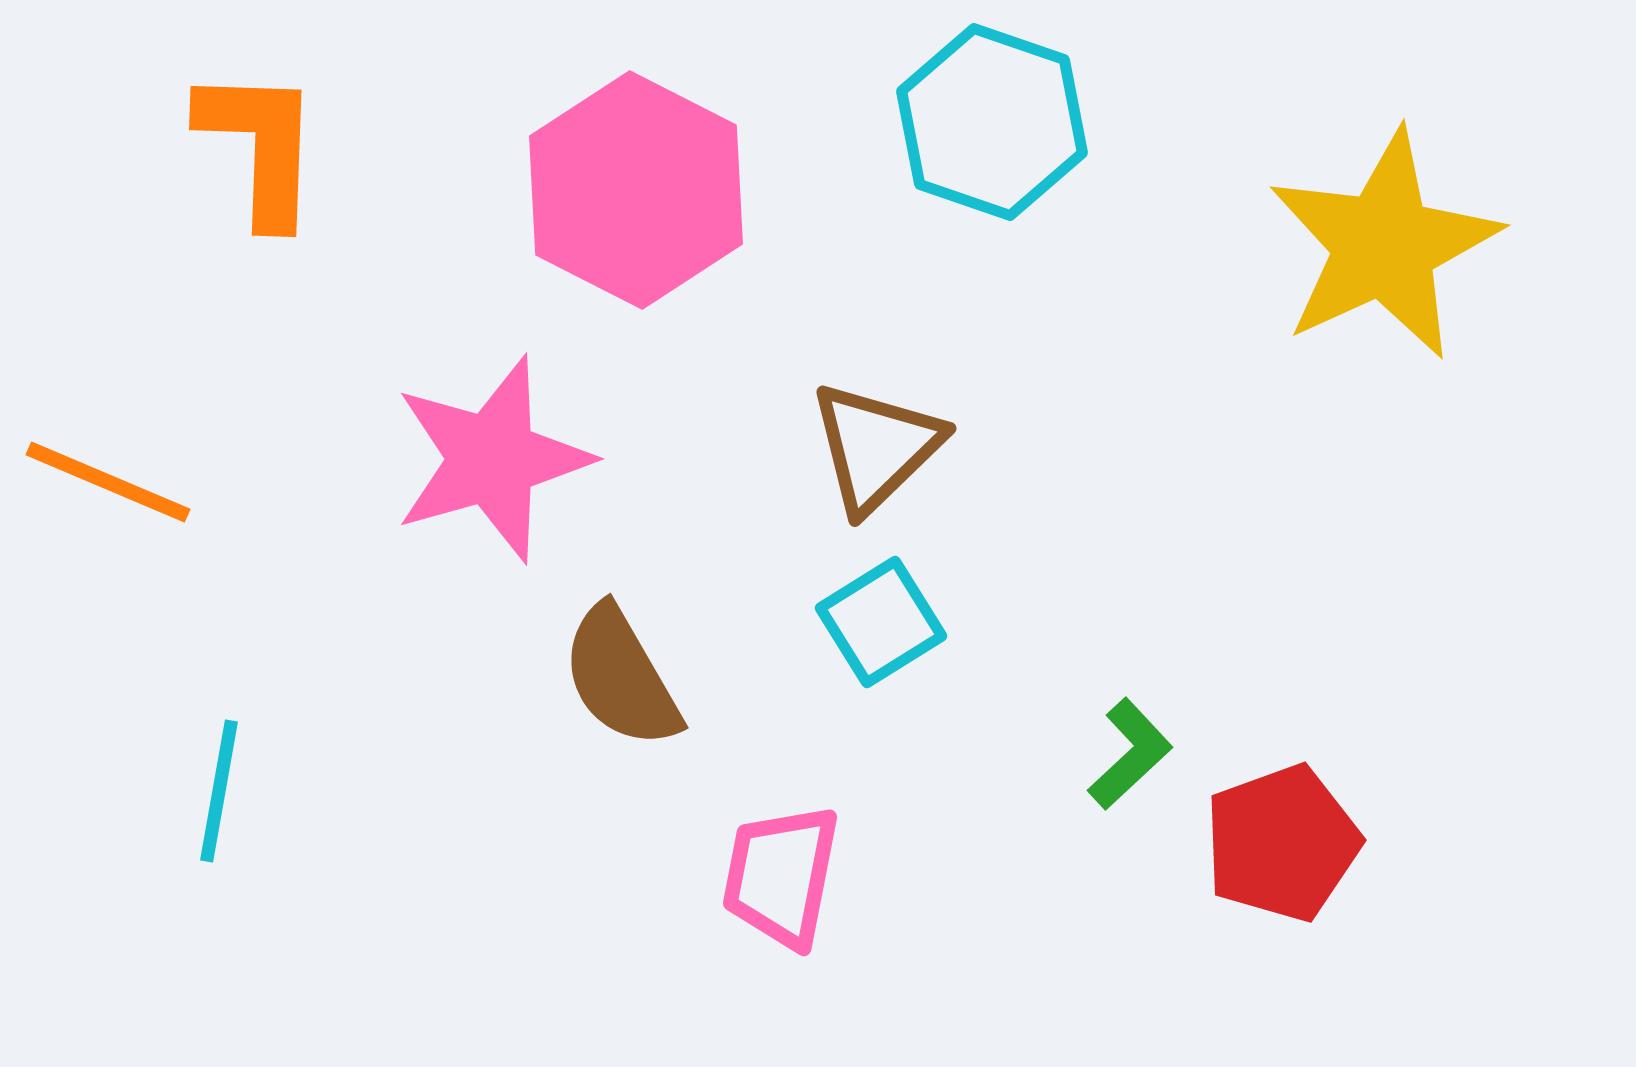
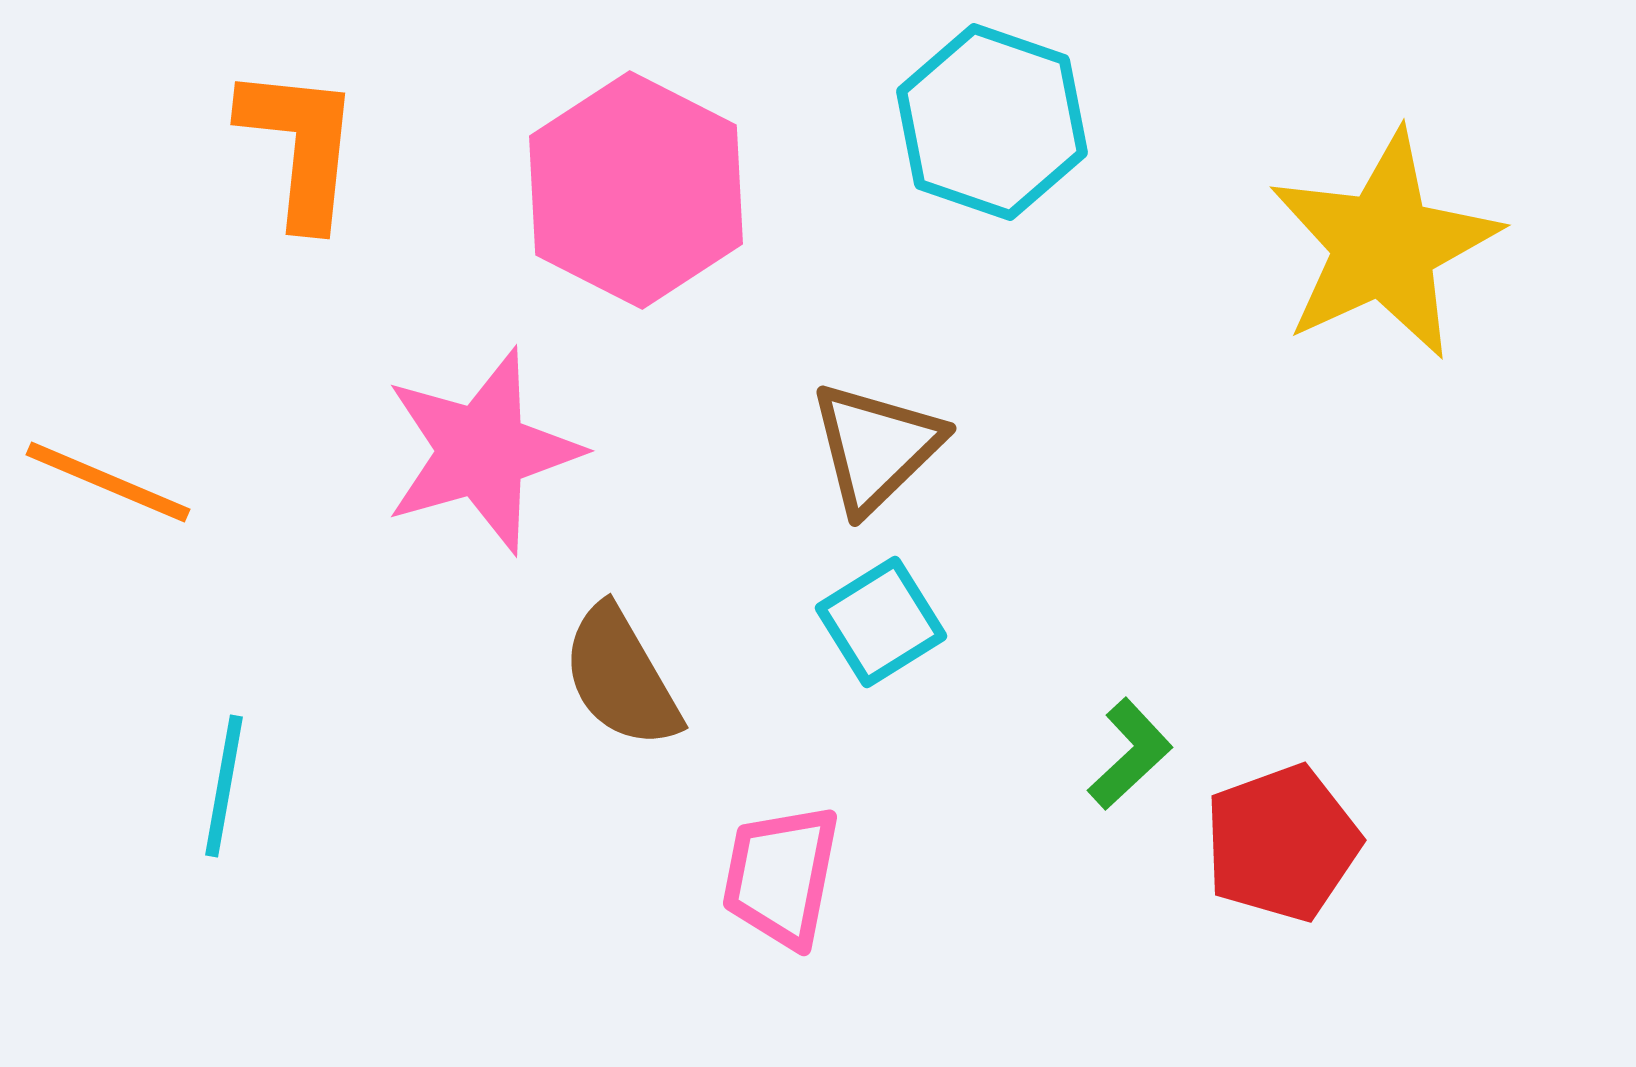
orange L-shape: moved 40 px right; rotated 4 degrees clockwise
pink star: moved 10 px left, 8 px up
cyan line: moved 5 px right, 5 px up
